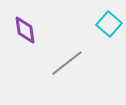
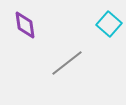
purple diamond: moved 5 px up
